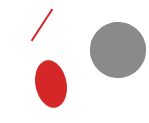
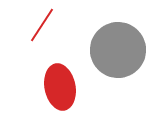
red ellipse: moved 9 px right, 3 px down
